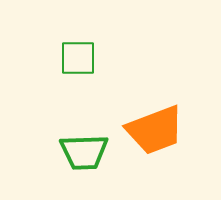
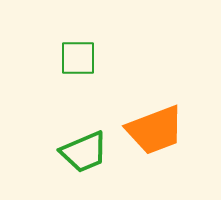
green trapezoid: rotated 21 degrees counterclockwise
